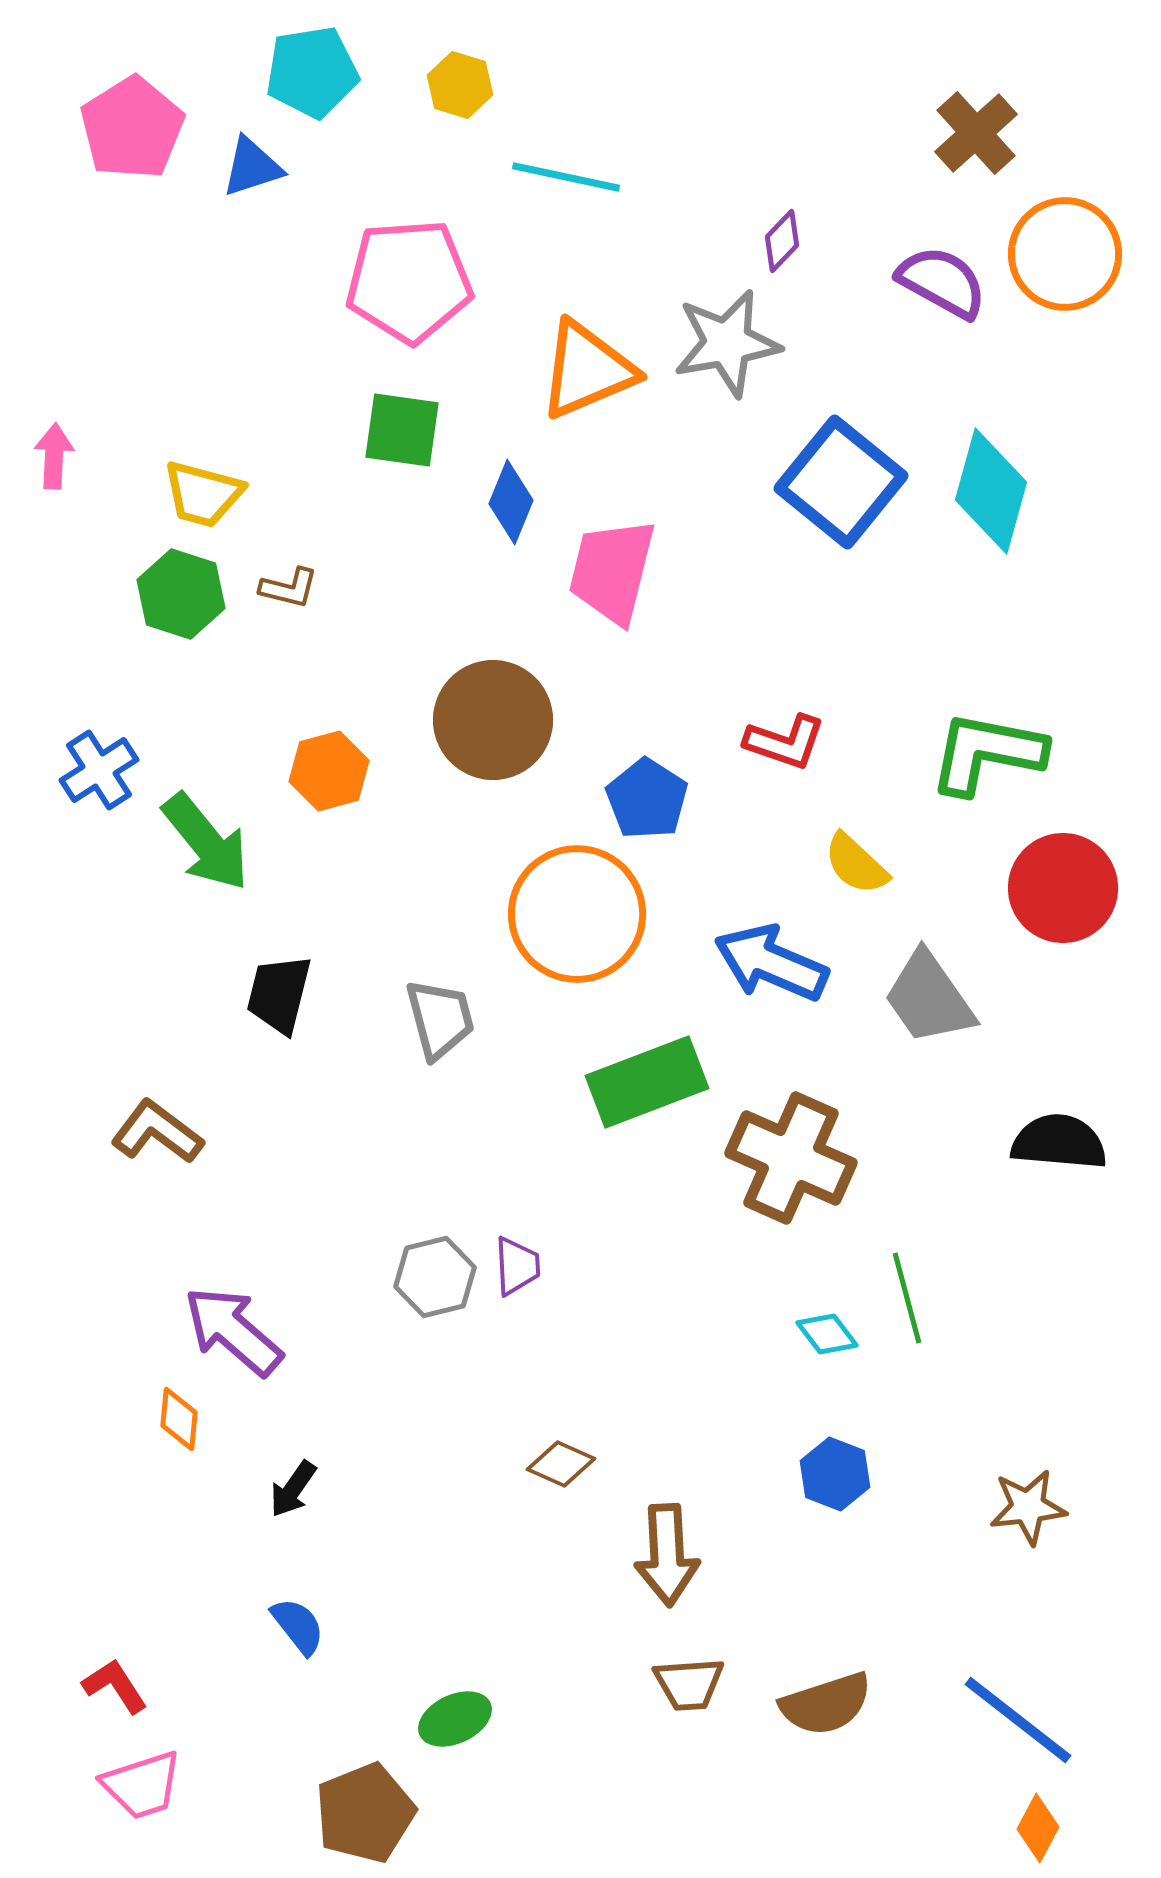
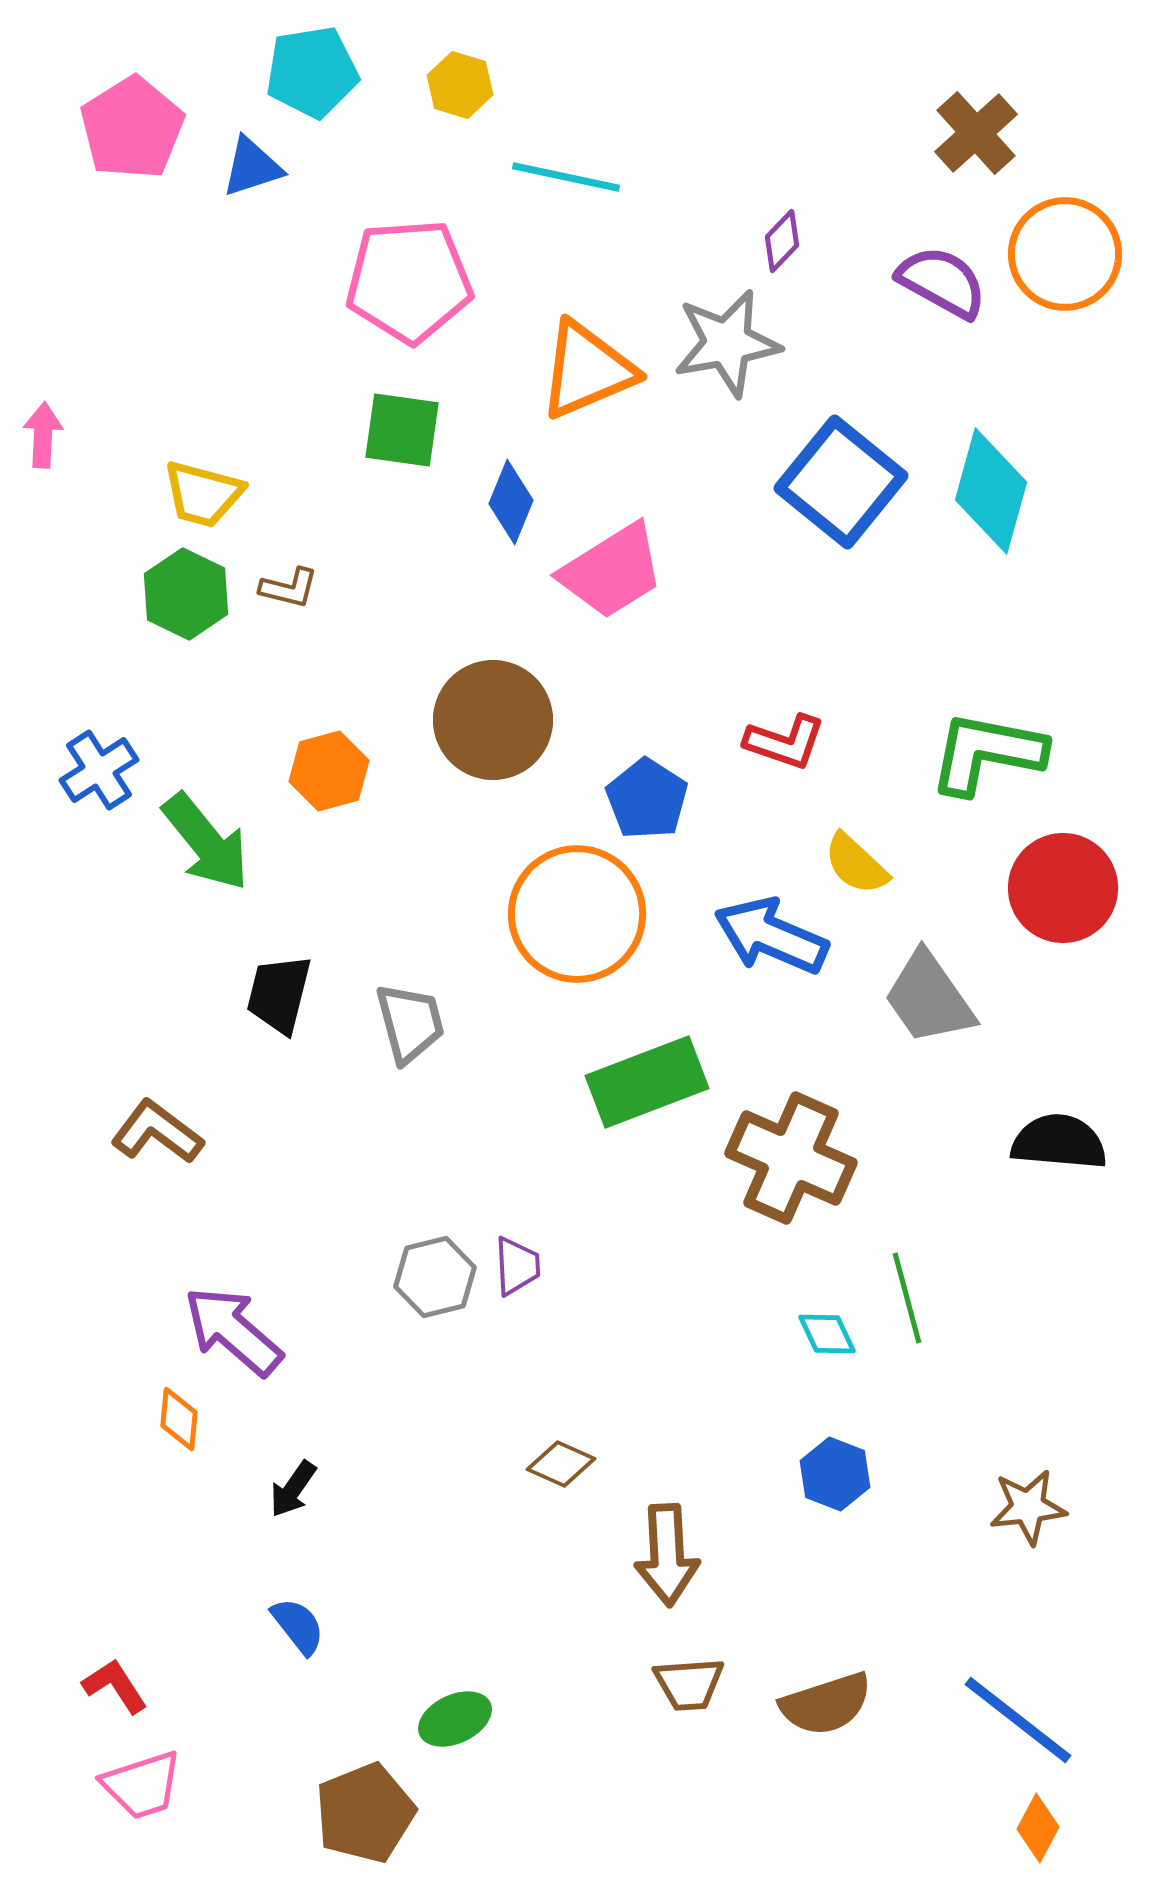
pink arrow at (54, 456): moved 11 px left, 21 px up
pink trapezoid at (612, 571): rotated 136 degrees counterclockwise
green hexagon at (181, 594): moved 5 px right; rotated 8 degrees clockwise
blue arrow at (771, 963): moved 27 px up
gray trapezoid at (440, 1019): moved 30 px left, 4 px down
cyan diamond at (827, 1334): rotated 12 degrees clockwise
